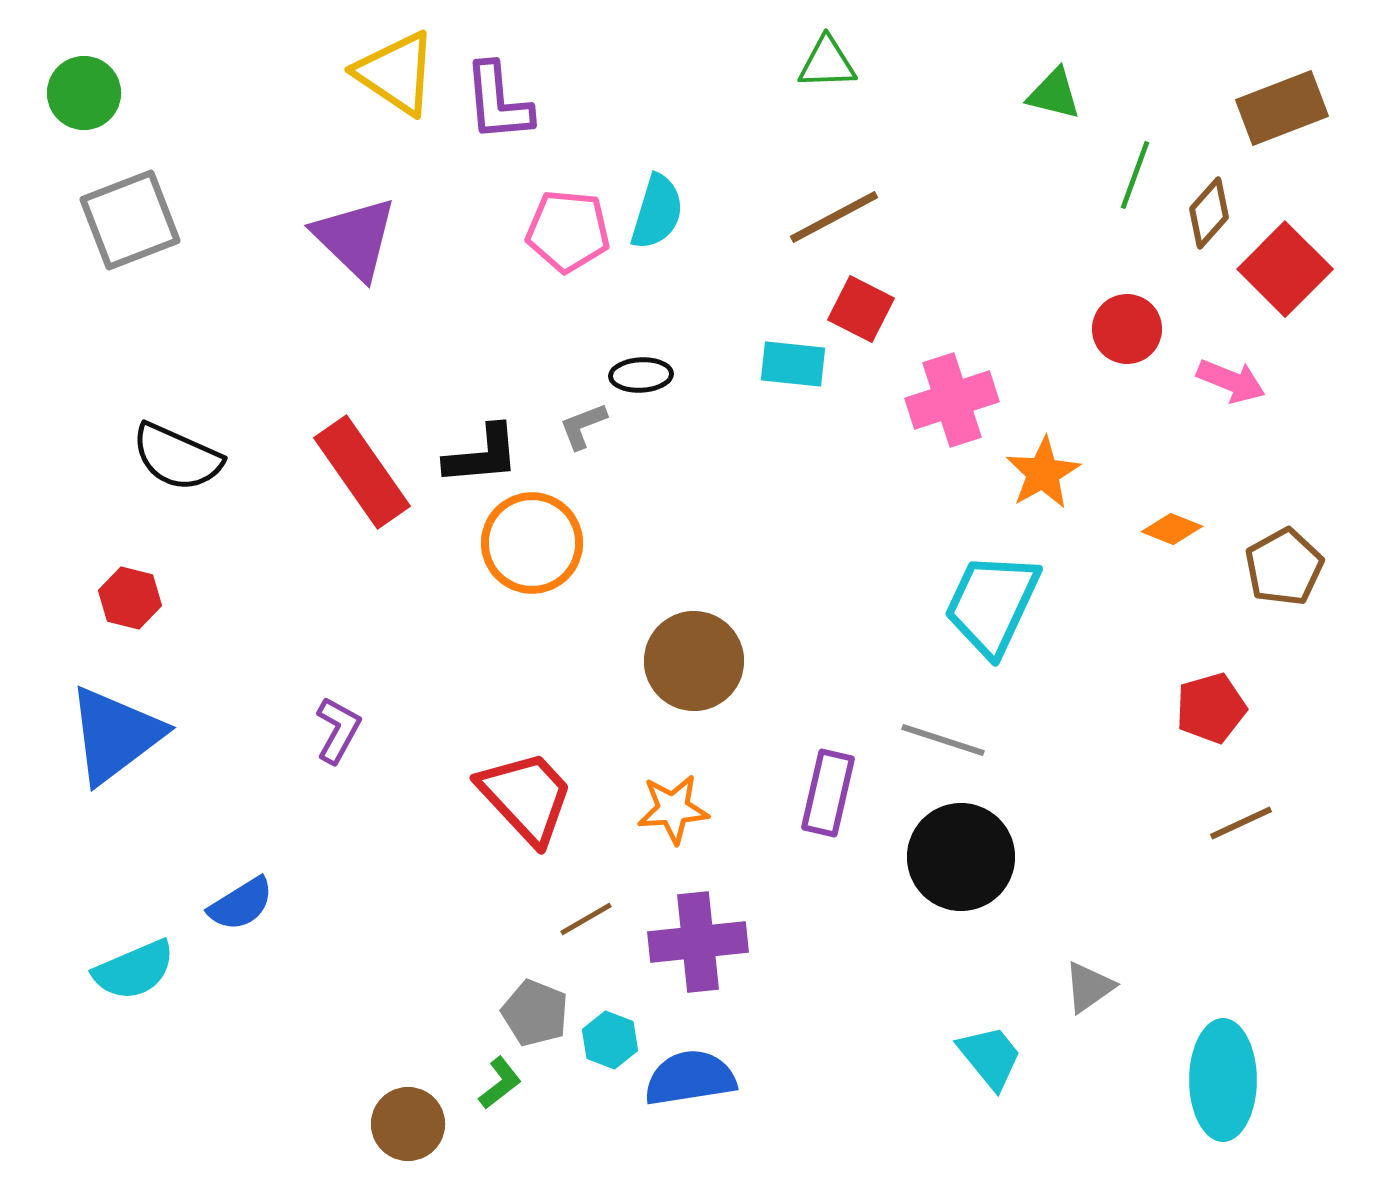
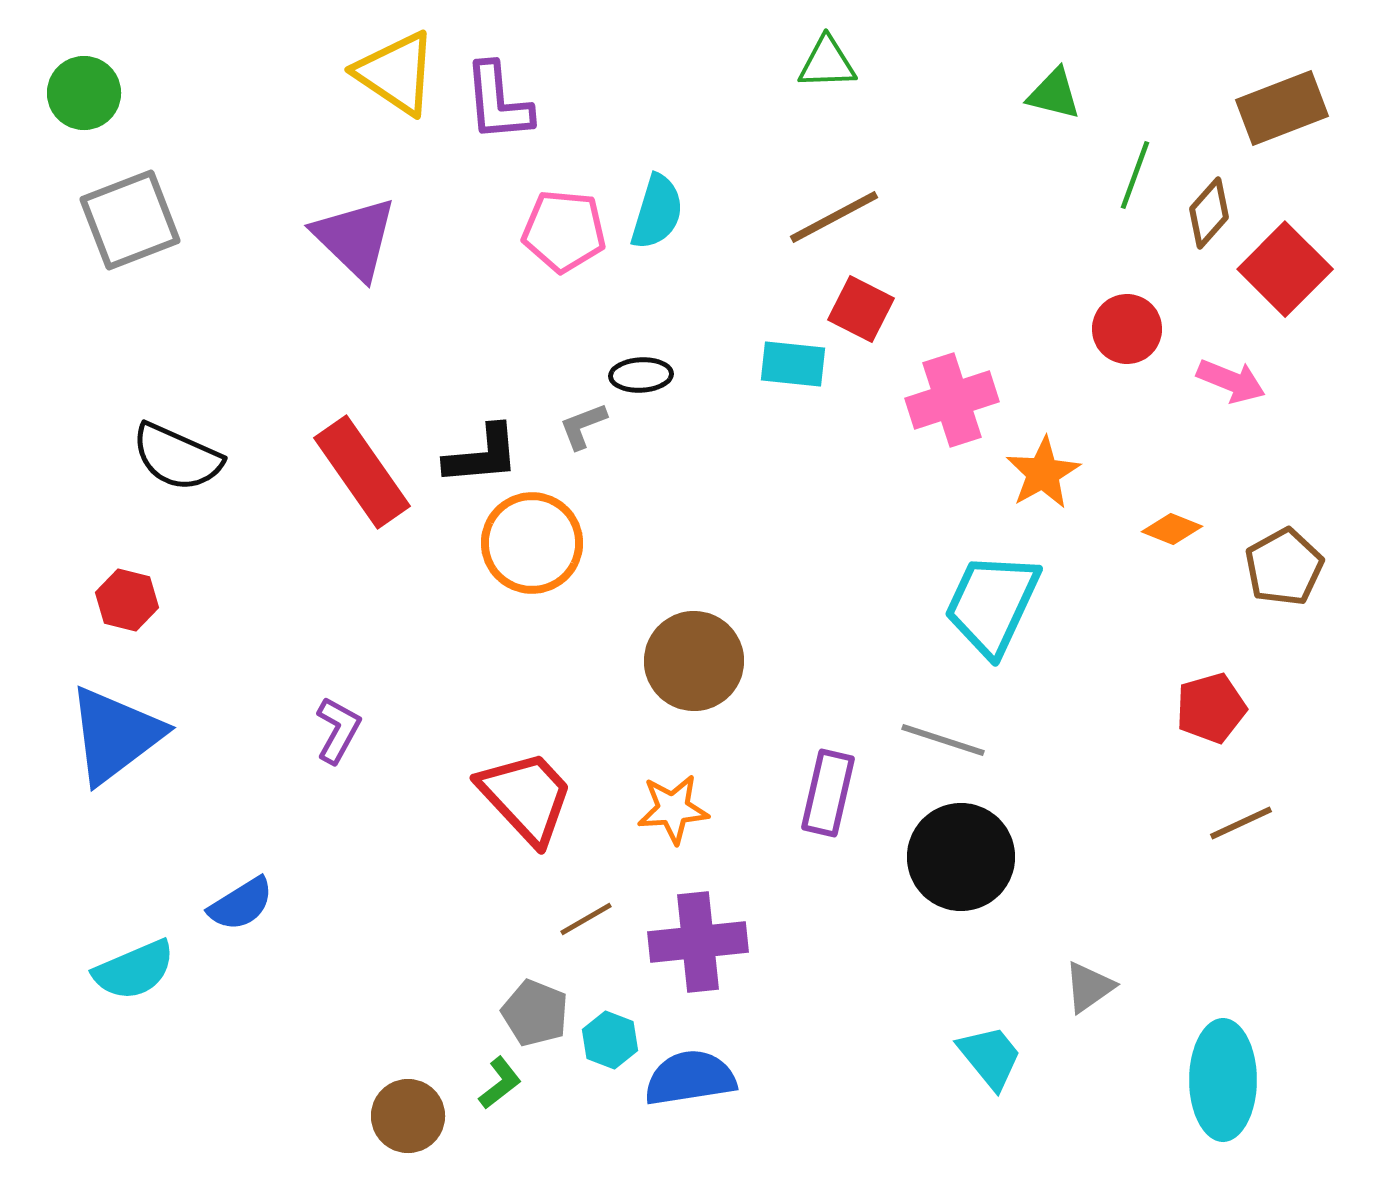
pink pentagon at (568, 231): moved 4 px left
red hexagon at (130, 598): moved 3 px left, 2 px down
brown circle at (408, 1124): moved 8 px up
